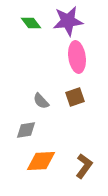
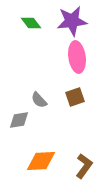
purple star: moved 4 px right
gray semicircle: moved 2 px left, 1 px up
gray diamond: moved 7 px left, 10 px up
